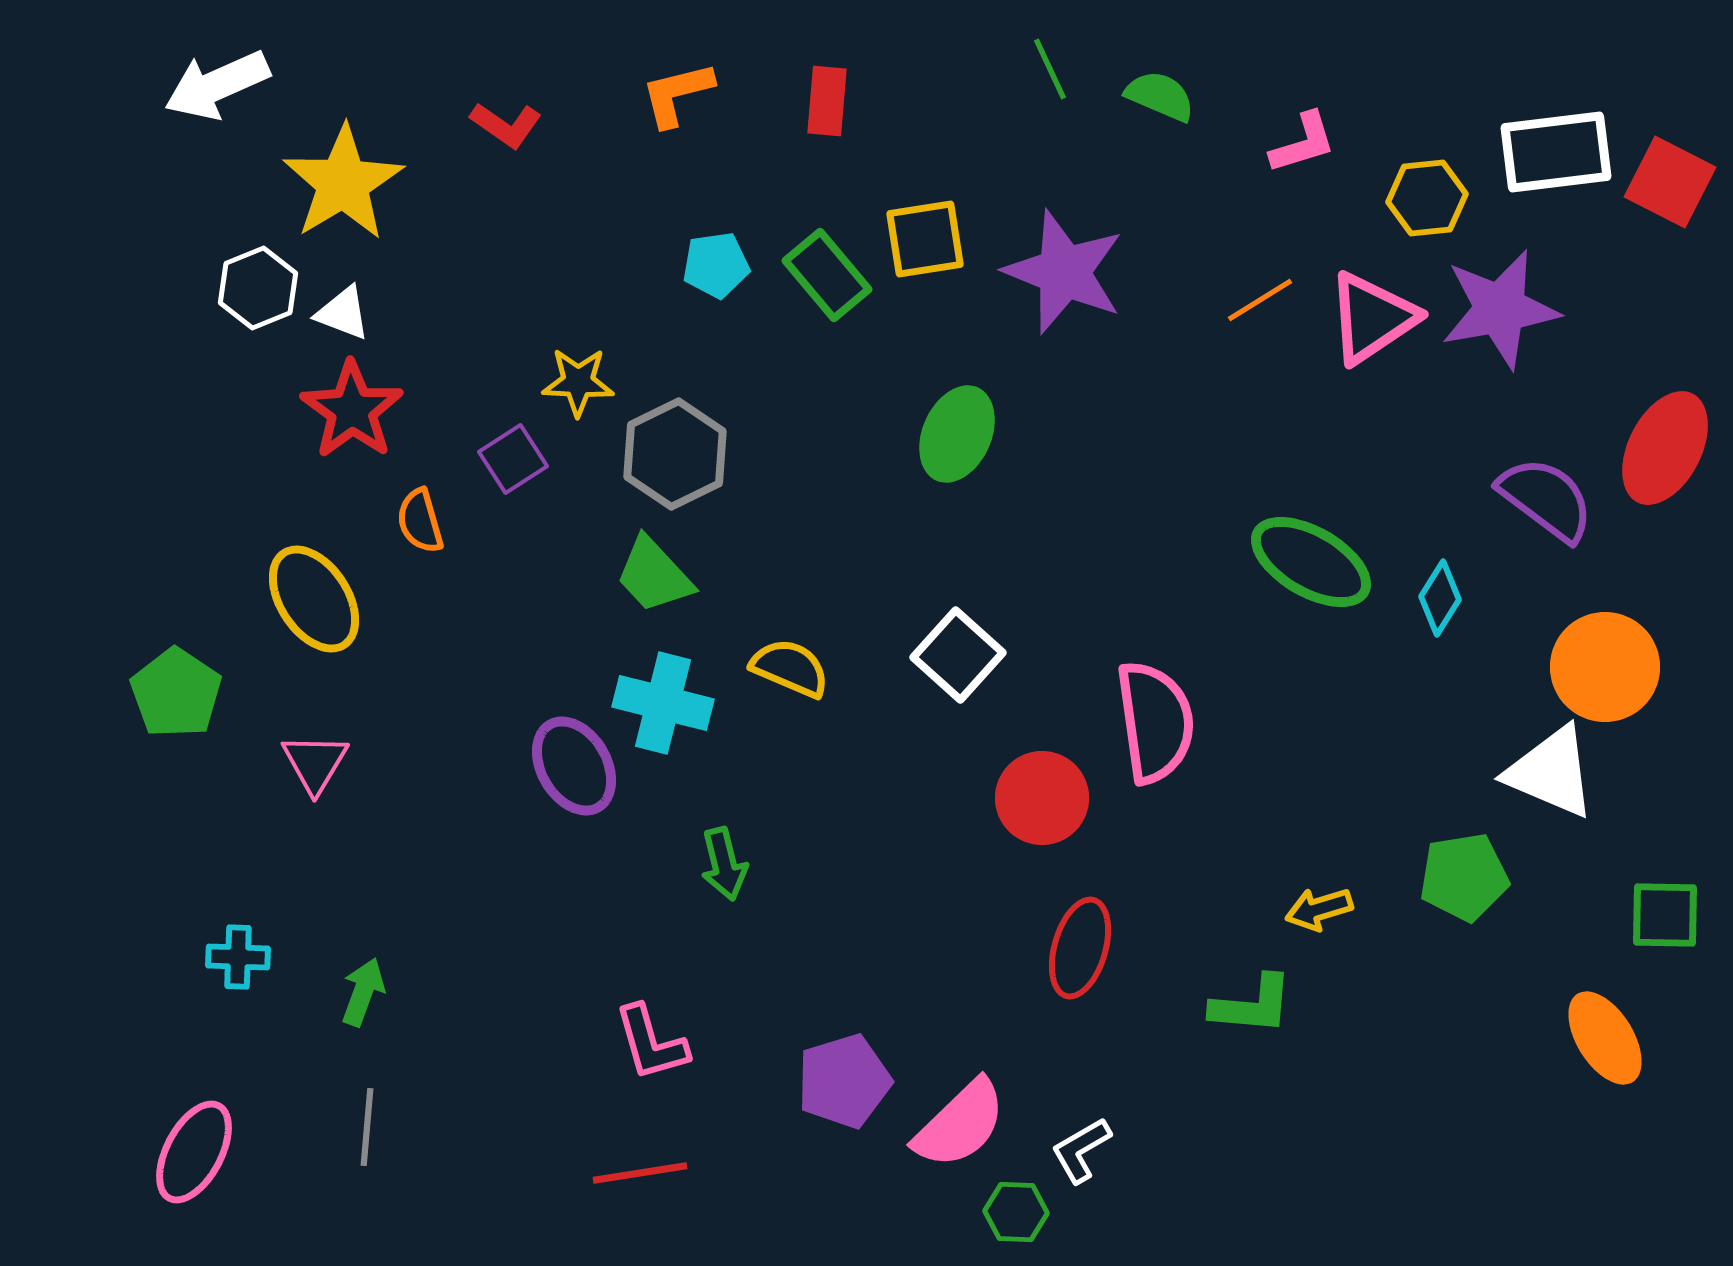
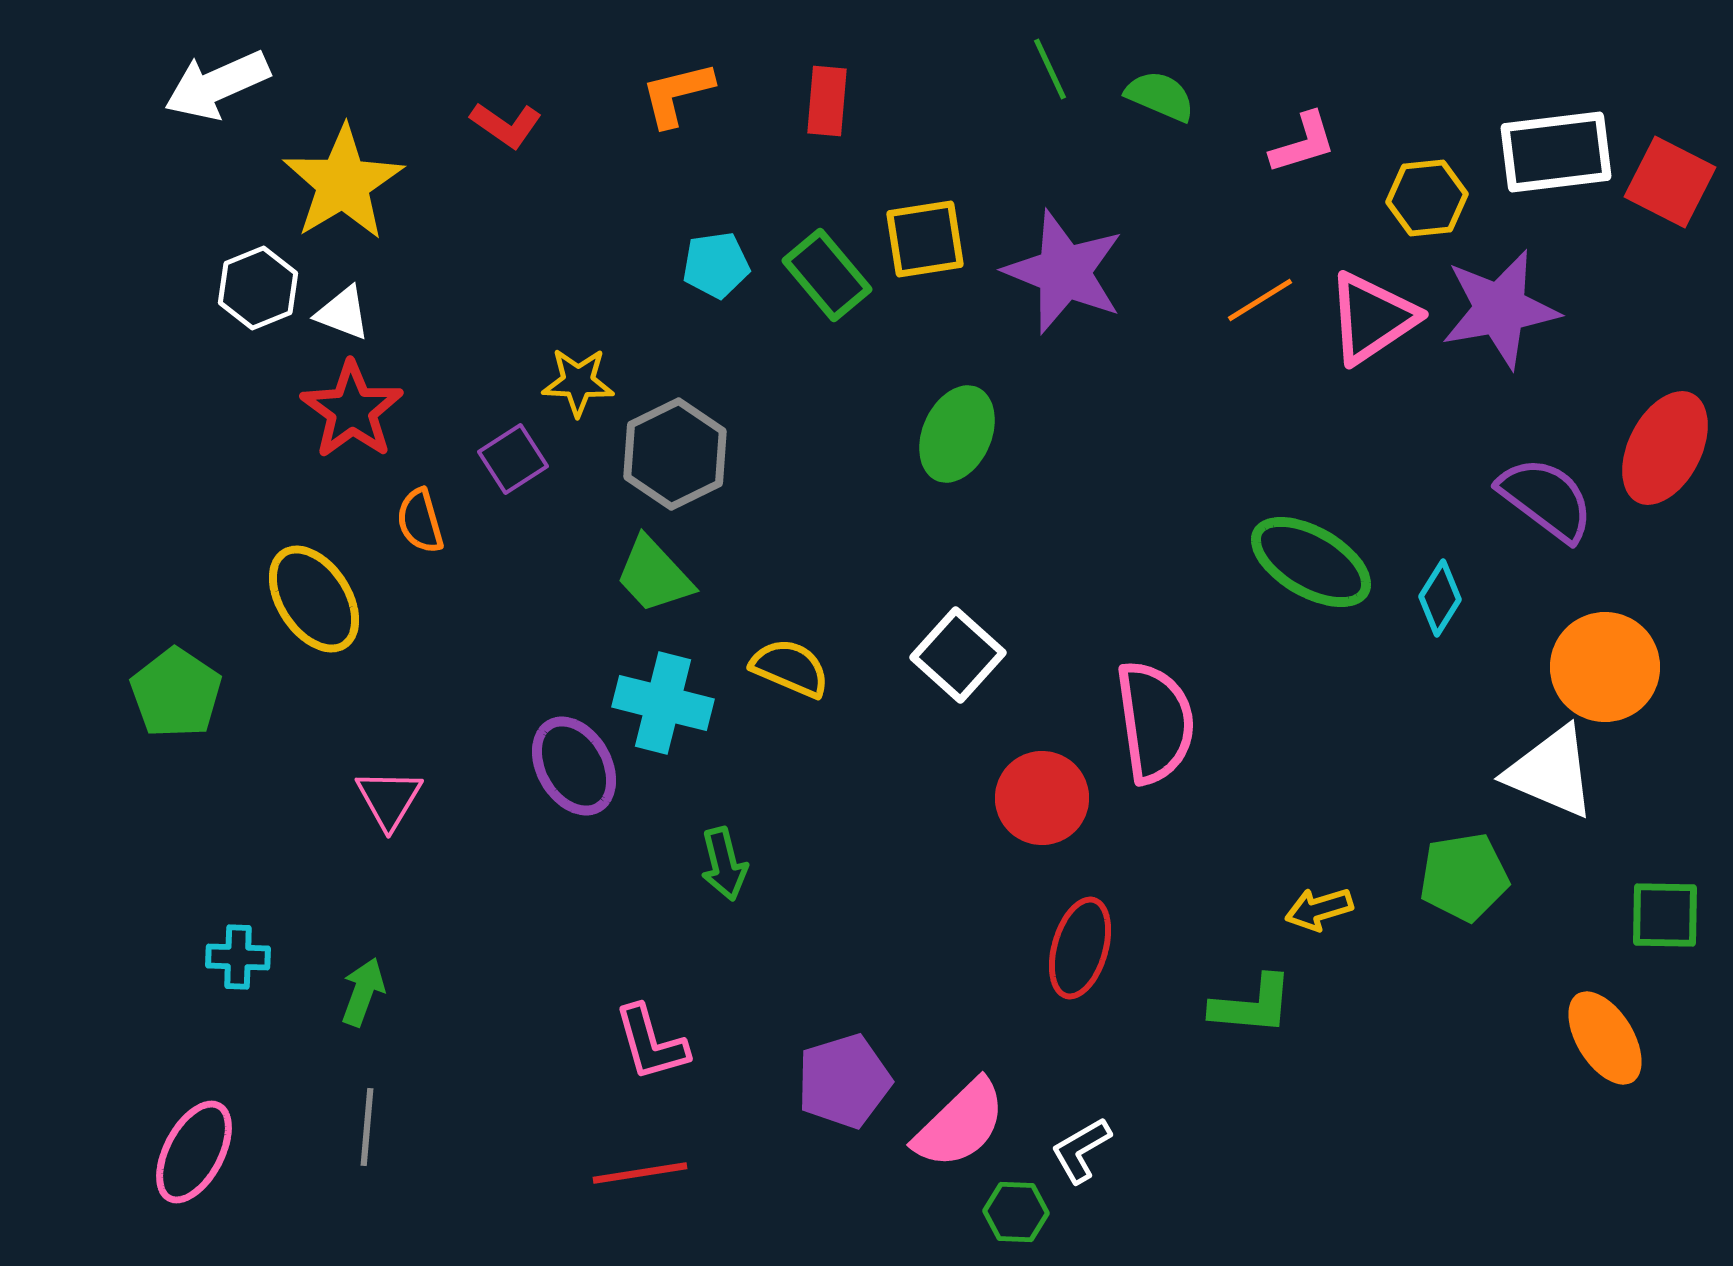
pink triangle at (315, 763): moved 74 px right, 36 px down
